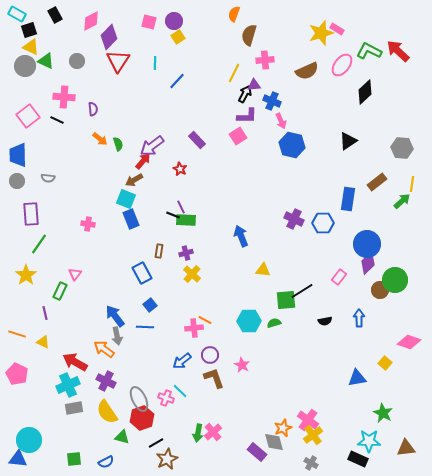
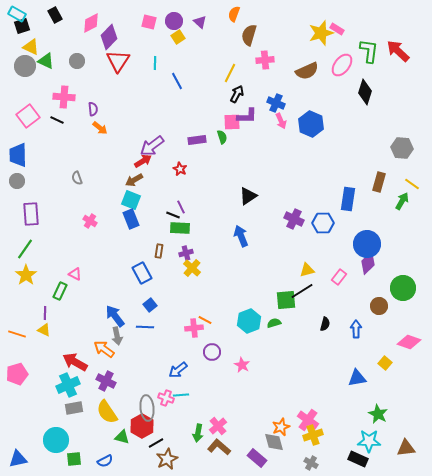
pink diamond at (91, 21): moved 2 px down
black square at (29, 30): moved 7 px left, 4 px up
green L-shape at (369, 51): rotated 70 degrees clockwise
yellow line at (234, 73): moved 4 px left
blue line at (177, 81): rotated 72 degrees counterclockwise
purple triangle at (254, 85): moved 54 px left, 63 px up; rotated 48 degrees clockwise
black diamond at (365, 92): rotated 30 degrees counterclockwise
black arrow at (245, 94): moved 8 px left
blue cross at (272, 101): moved 4 px right, 2 px down
pink square at (238, 136): moved 6 px left, 14 px up; rotated 30 degrees clockwise
orange arrow at (100, 139): moved 11 px up
purple rectangle at (197, 140): rotated 54 degrees counterclockwise
black triangle at (348, 141): moved 100 px left, 55 px down
green semicircle at (118, 144): moved 104 px right, 7 px up
blue hexagon at (292, 145): moved 19 px right, 21 px up; rotated 10 degrees clockwise
red arrow at (143, 161): rotated 18 degrees clockwise
gray semicircle at (48, 178): moved 29 px right; rotated 64 degrees clockwise
brown rectangle at (377, 182): moved 2 px right; rotated 36 degrees counterclockwise
yellow line at (412, 184): rotated 63 degrees counterclockwise
cyan square at (126, 199): moved 5 px right, 1 px down
green arrow at (402, 201): rotated 18 degrees counterclockwise
green rectangle at (186, 220): moved 6 px left, 8 px down
pink cross at (88, 224): moved 2 px right, 3 px up; rotated 24 degrees clockwise
green line at (39, 244): moved 14 px left, 5 px down
yellow triangle at (263, 270): moved 44 px right; rotated 21 degrees counterclockwise
pink triangle at (75, 274): rotated 40 degrees counterclockwise
yellow cross at (192, 274): moved 6 px up
green circle at (395, 280): moved 8 px right, 8 px down
brown circle at (380, 290): moved 1 px left, 16 px down
purple line at (45, 313): rotated 16 degrees clockwise
blue arrow at (359, 318): moved 3 px left, 11 px down
cyan hexagon at (249, 321): rotated 20 degrees counterclockwise
black semicircle at (325, 321): moved 3 px down; rotated 64 degrees counterclockwise
yellow triangle at (43, 342): moved 1 px right, 12 px up
purple circle at (210, 355): moved 2 px right, 3 px up
blue arrow at (182, 361): moved 4 px left, 9 px down
pink pentagon at (17, 374): rotated 30 degrees clockwise
brown L-shape at (214, 378): moved 5 px right, 69 px down; rotated 30 degrees counterclockwise
cyan line at (180, 391): moved 1 px right, 4 px down; rotated 49 degrees counterclockwise
gray ellipse at (139, 399): moved 8 px right, 9 px down; rotated 20 degrees clockwise
green star at (383, 413): moved 5 px left, 1 px down
red hexagon at (142, 418): moved 8 px down; rotated 10 degrees counterclockwise
orange star at (283, 428): moved 2 px left, 1 px up
pink cross at (213, 432): moved 5 px right, 6 px up
yellow cross at (313, 435): rotated 18 degrees clockwise
cyan circle at (29, 440): moved 27 px right
purple rectangle at (257, 452): moved 6 px down
blue triangle at (18, 459): rotated 18 degrees counterclockwise
blue semicircle at (106, 462): moved 1 px left, 1 px up
